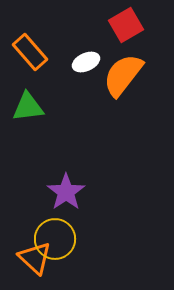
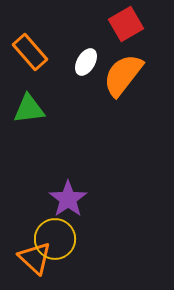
red square: moved 1 px up
white ellipse: rotated 36 degrees counterclockwise
green triangle: moved 1 px right, 2 px down
purple star: moved 2 px right, 7 px down
